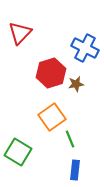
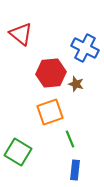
red triangle: moved 1 px right, 1 px down; rotated 35 degrees counterclockwise
red hexagon: rotated 12 degrees clockwise
brown star: rotated 28 degrees clockwise
orange square: moved 2 px left, 5 px up; rotated 16 degrees clockwise
